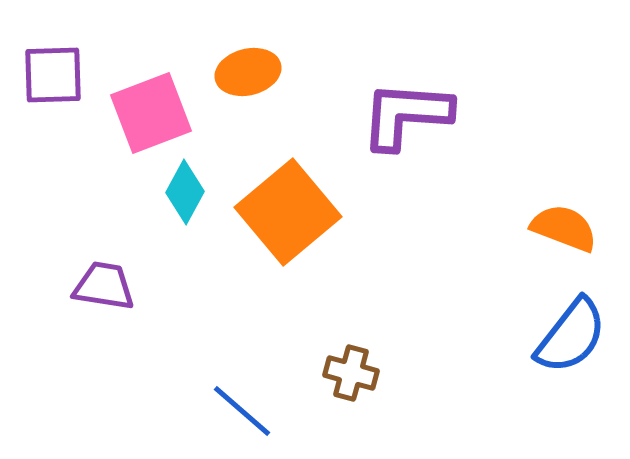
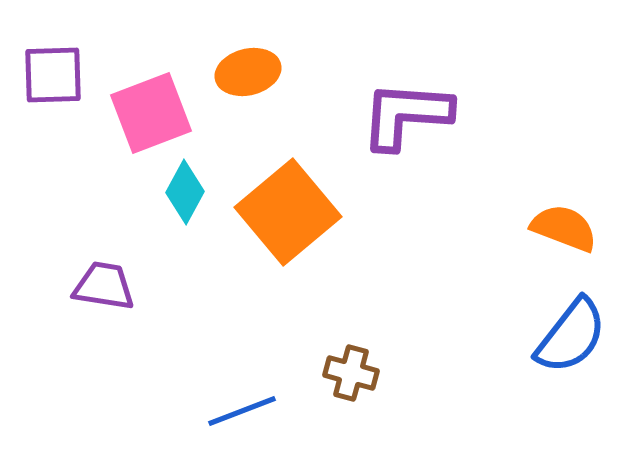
blue line: rotated 62 degrees counterclockwise
